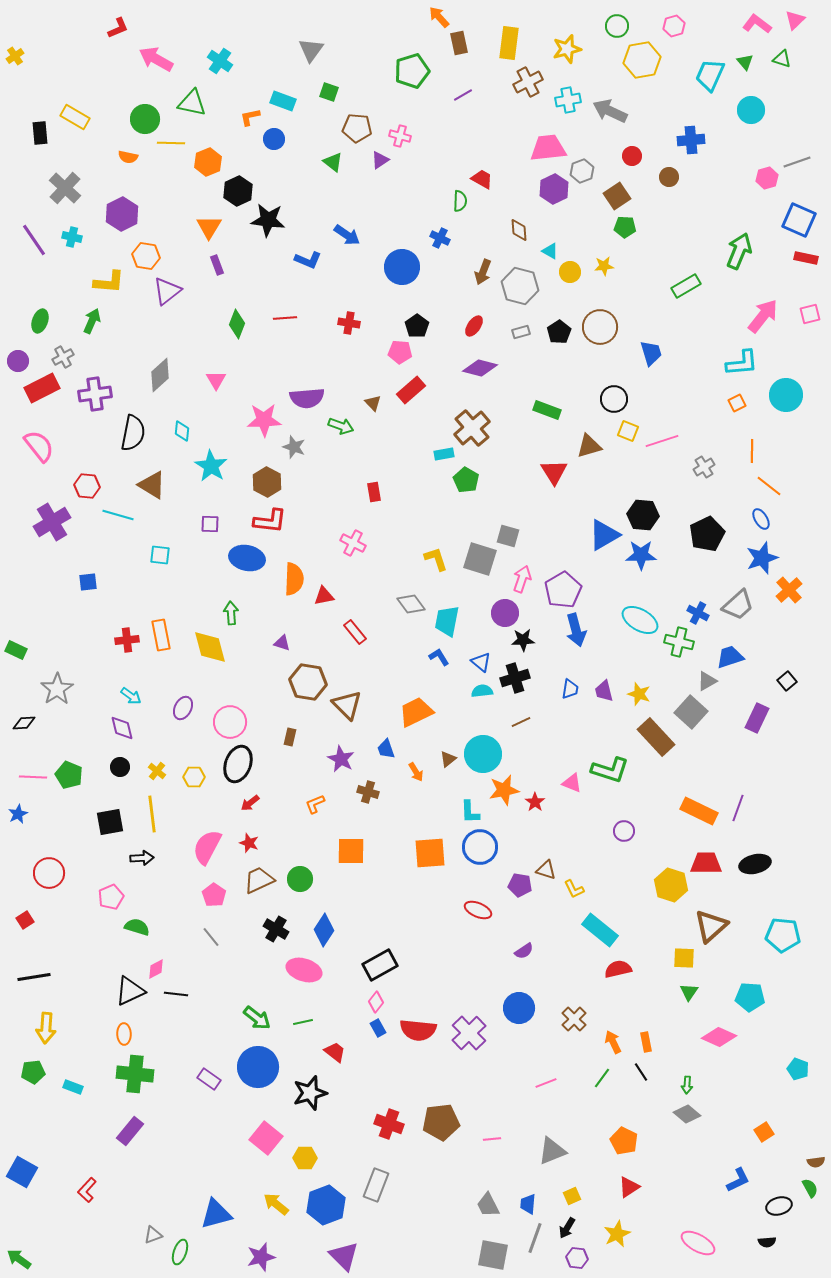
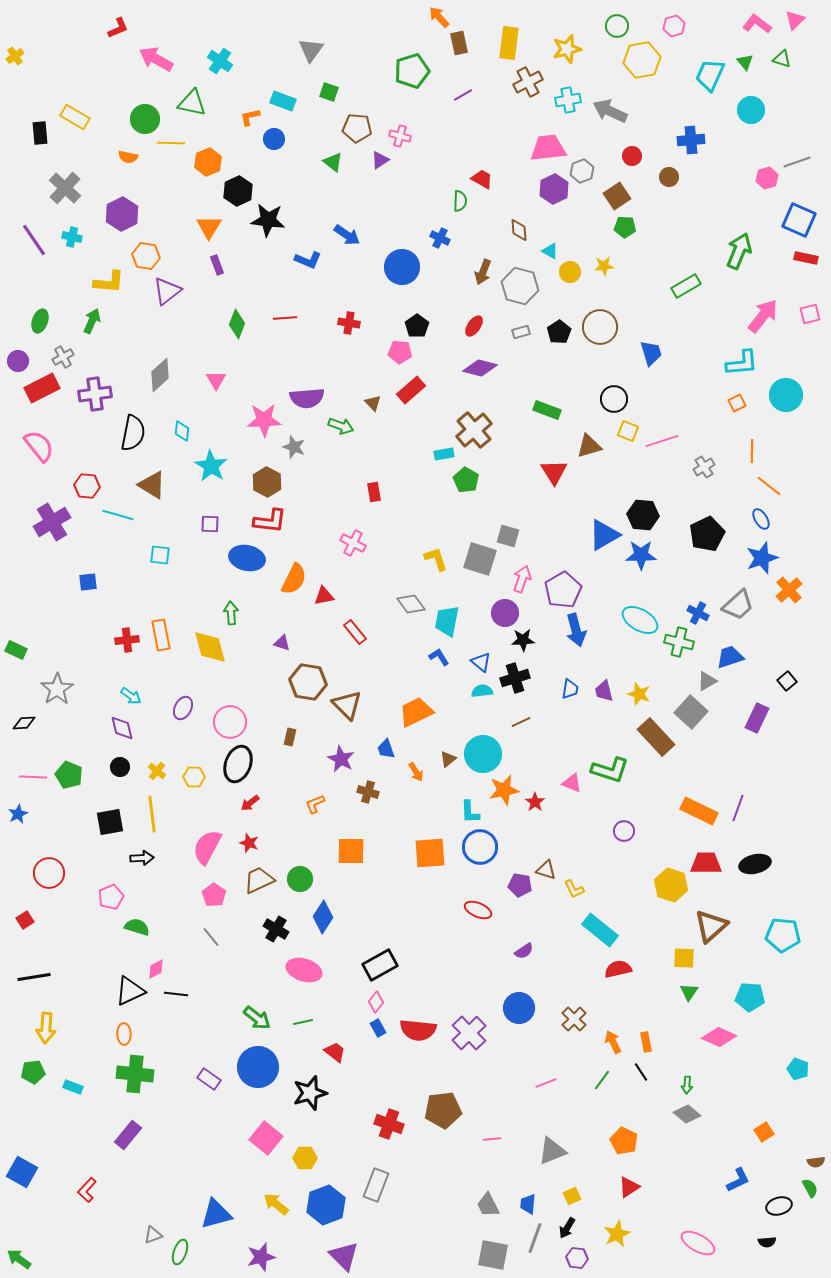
brown cross at (472, 428): moved 2 px right, 2 px down
orange semicircle at (294, 579): rotated 24 degrees clockwise
blue diamond at (324, 930): moved 1 px left, 13 px up
green line at (602, 1078): moved 2 px down
brown pentagon at (441, 1122): moved 2 px right, 12 px up
purple rectangle at (130, 1131): moved 2 px left, 4 px down
